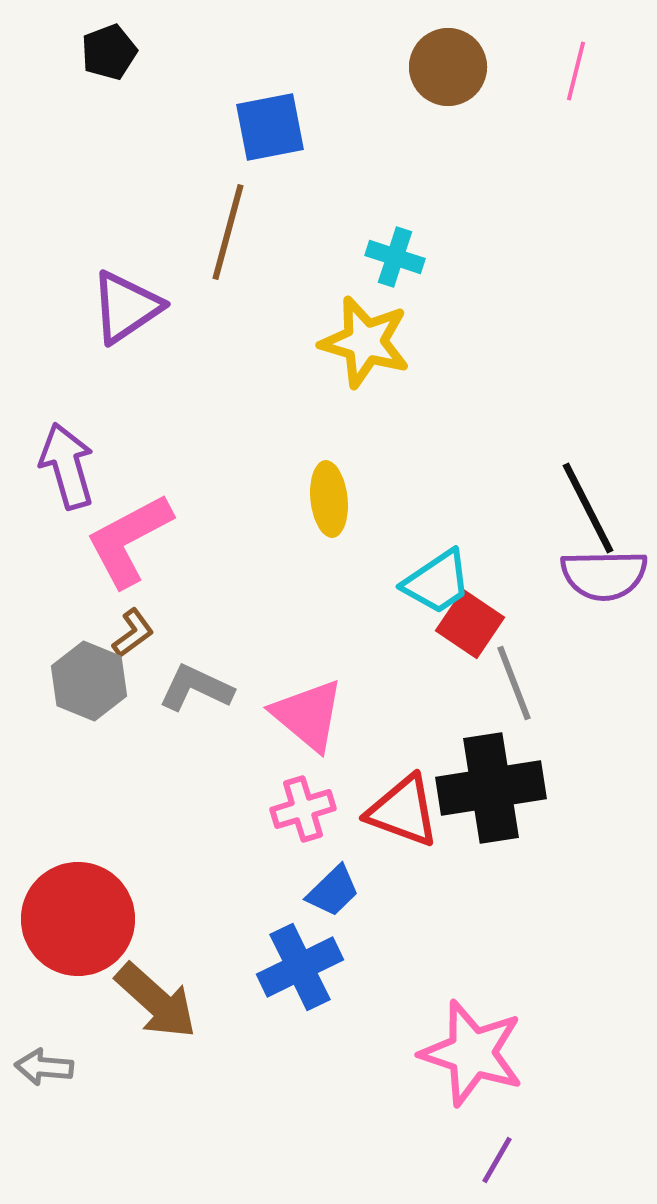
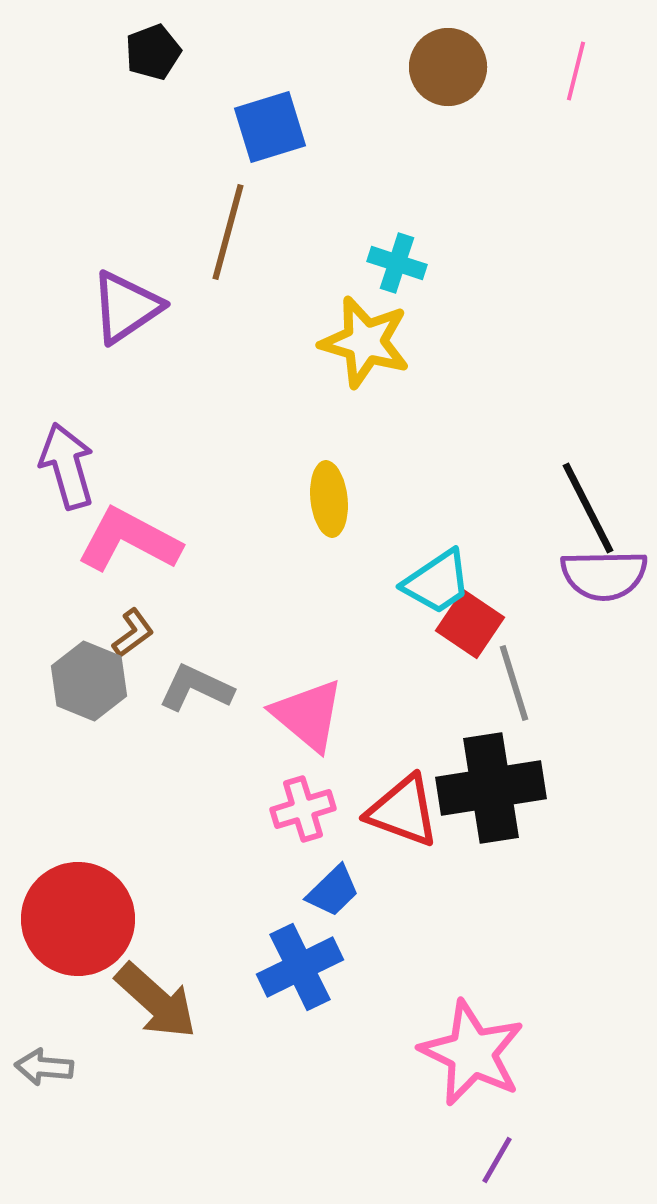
black pentagon: moved 44 px right
blue square: rotated 6 degrees counterclockwise
cyan cross: moved 2 px right, 6 px down
pink L-shape: rotated 56 degrees clockwise
gray line: rotated 4 degrees clockwise
pink star: rotated 8 degrees clockwise
